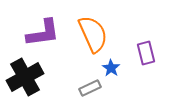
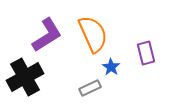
purple L-shape: moved 4 px right, 2 px down; rotated 24 degrees counterclockwise
blue star: moved 1 px up
